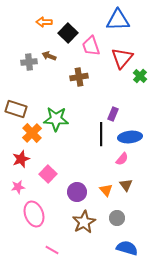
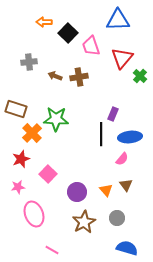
brown arrow: moved 6 px right, 20 px down
